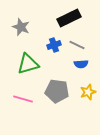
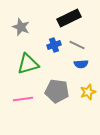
pink line: rotated 24 degrees counterclockwise
